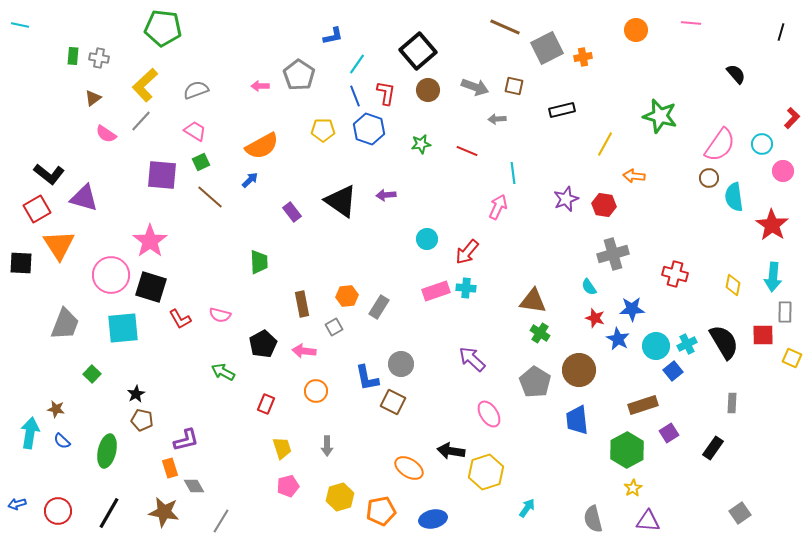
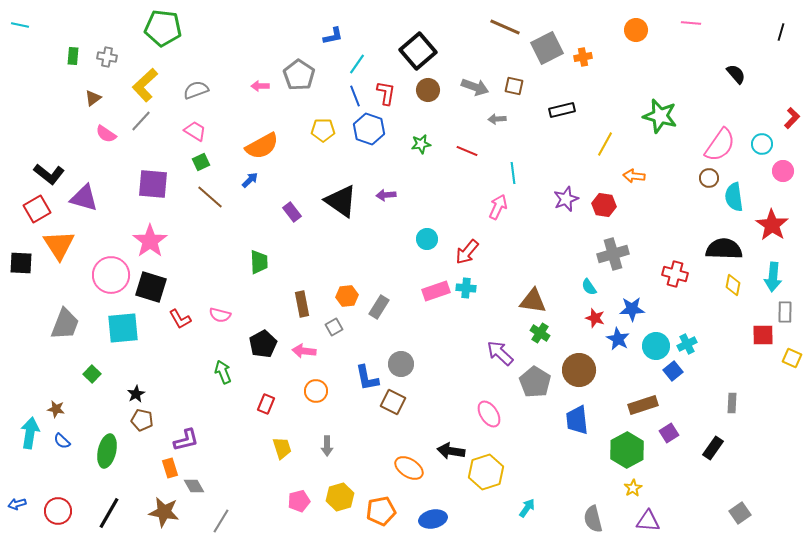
gray cross at (99, 58): moved 8 px right, 1 px up
purple square at (162, 175): moved 9 px left, 9 px down
black semicircle at (724, 342): moved 93 px up; rotated 57 degrees counterclockwise
purple arrow at (472, 359): moved 28 px right, 6 px up
green arrow at (223, 372): rotated 40 degrees clockwise
pink pentagon at (288, 486): moved 11 px right, 15 px down
